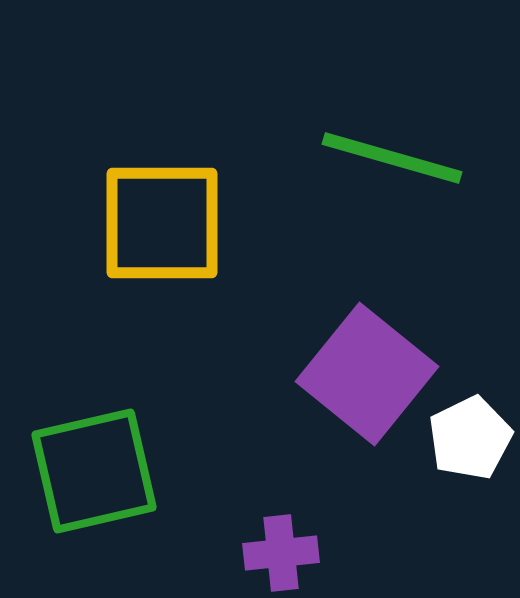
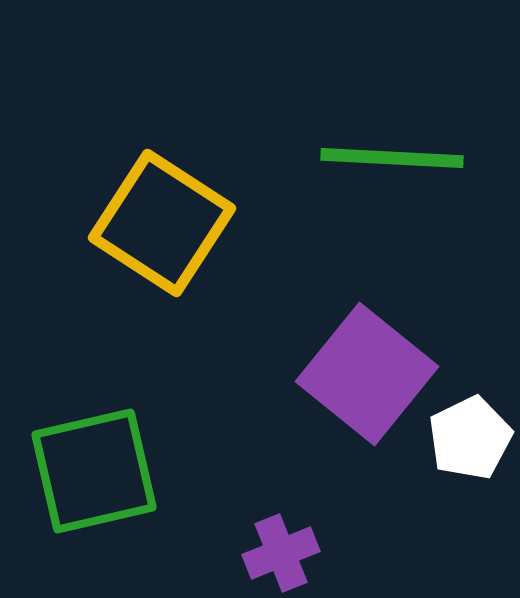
green line: rotated 13 degrees counterclockwise
yellow square: rotated 33 degrees clockwise
purple cross: rotated 16 degrees counterclockwise
